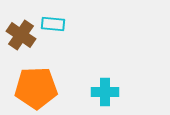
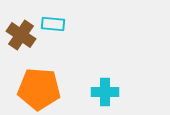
orange pentagon: moved 3 px right, 1 px down; rotated 6 degrees clockwise
